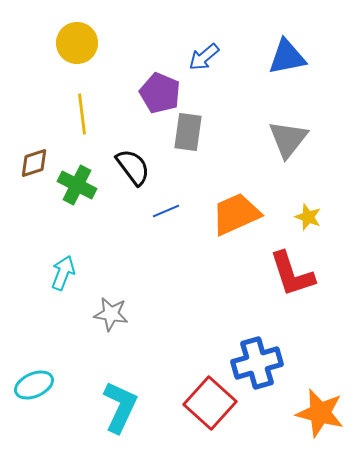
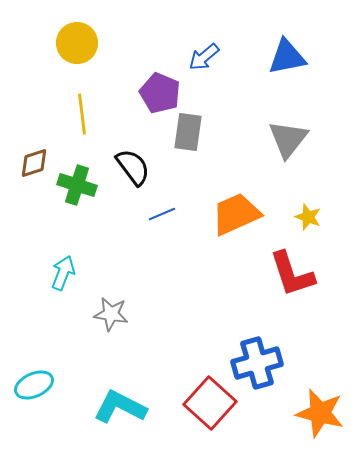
green cross: rotated 9 degrees counterclockwise
blue line: moved 4 px left, 3 px down
cyan L-shape: rotated 88 degrees counterclockwise
